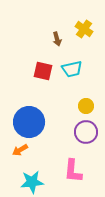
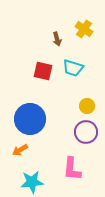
cyan trapezoid: moved 1 px right, 1 px up; rotated 30 degrees clockwise
yellow circle: moved 1 px right
blue circle: moved 1 px right, 3 px up
pink L-shape: moved 1 px left, 2 px up
